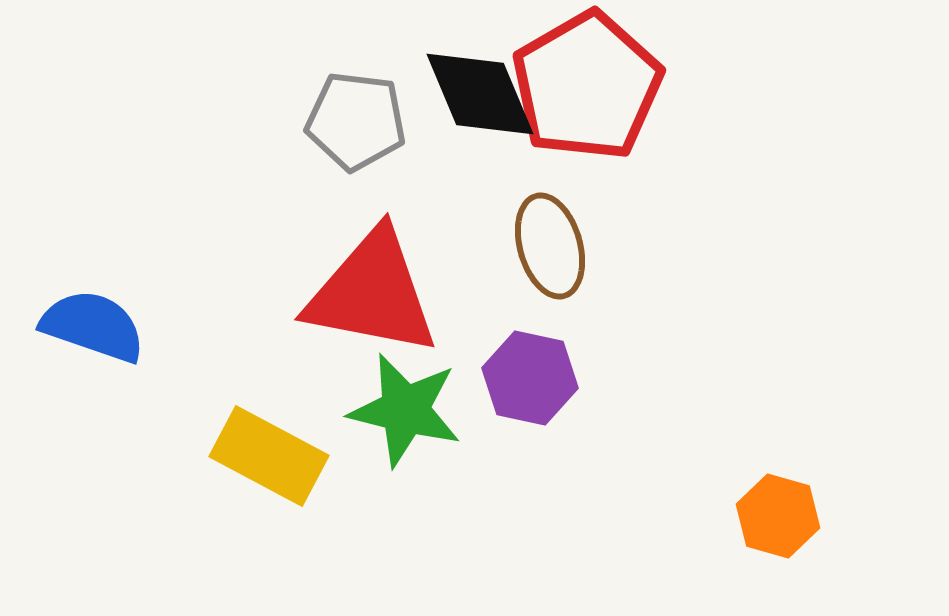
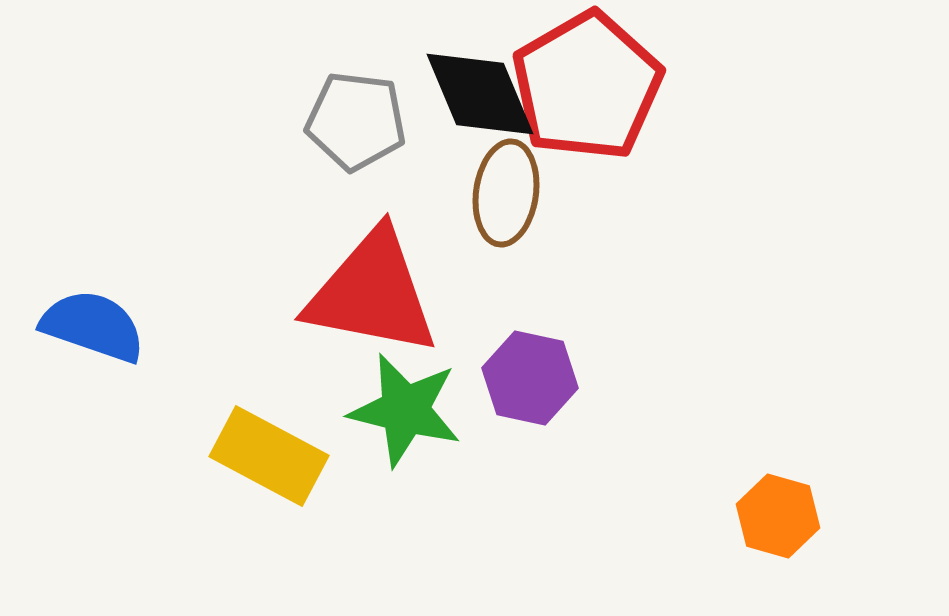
brown ellipse: moved 44 px left, 53 px up; rotated 24 degrees clockwise
